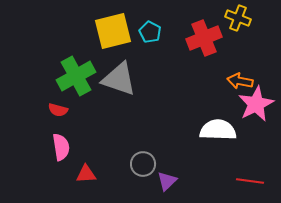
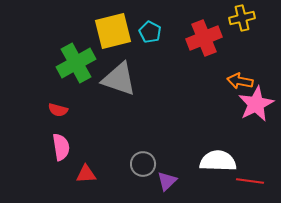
yellow cross: moved 4 px right; rotated 35 degrees counterclockwise
green cross: moved 13 px up
white semicircle: moved 31 px down
